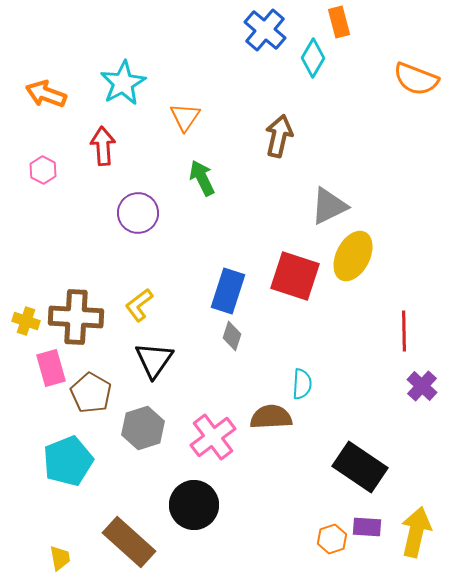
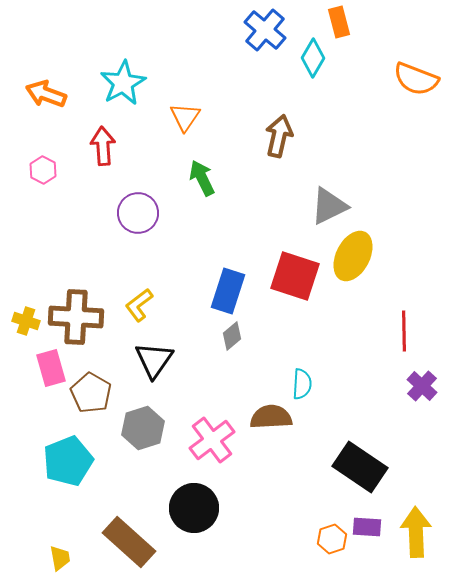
gray diamond: rotated 32 degrees clockwise
pink cross: moved 1 px left, 3 px down
black circle: moved 3 px down
yellow arrow: rotated 15 degrees counterclockwise
